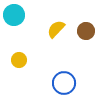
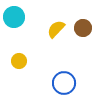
cyan circle: moved 2 px down
brown circle: moved 3 px left, 3 px up
yellow circle: moved 1 px down
